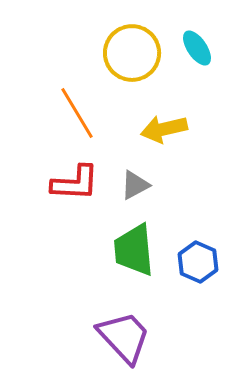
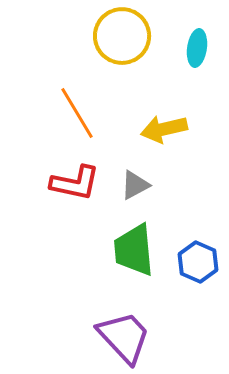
cyan ellipse: rotated 42 degrees clockwise
yellow circle: moved 10 px left, 17 px up
red L-shape: rotated 9 degrees clockwise
